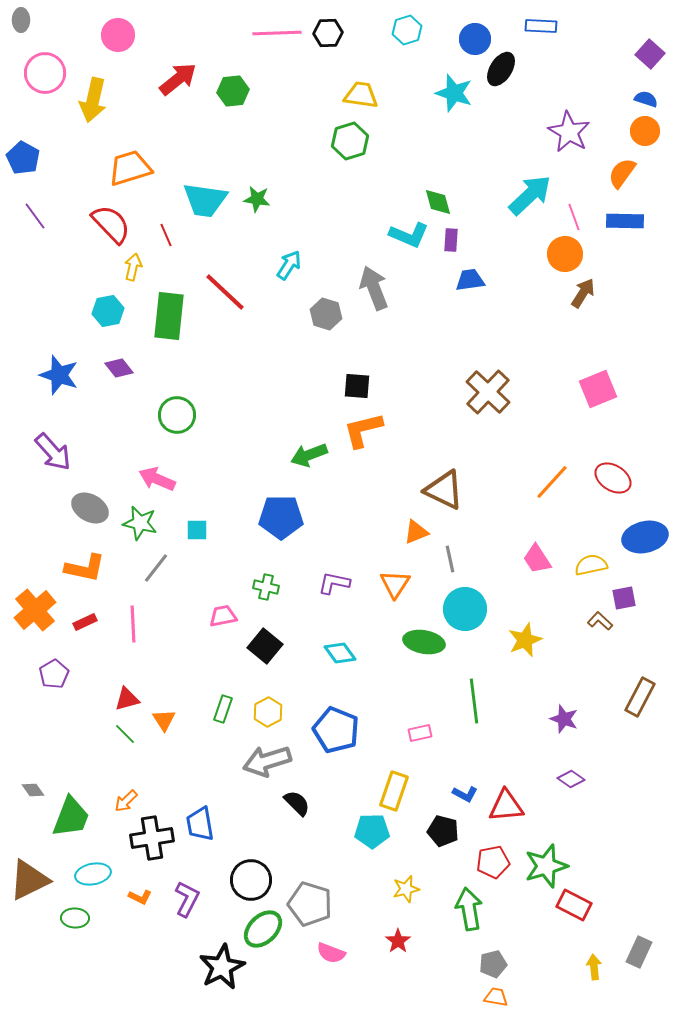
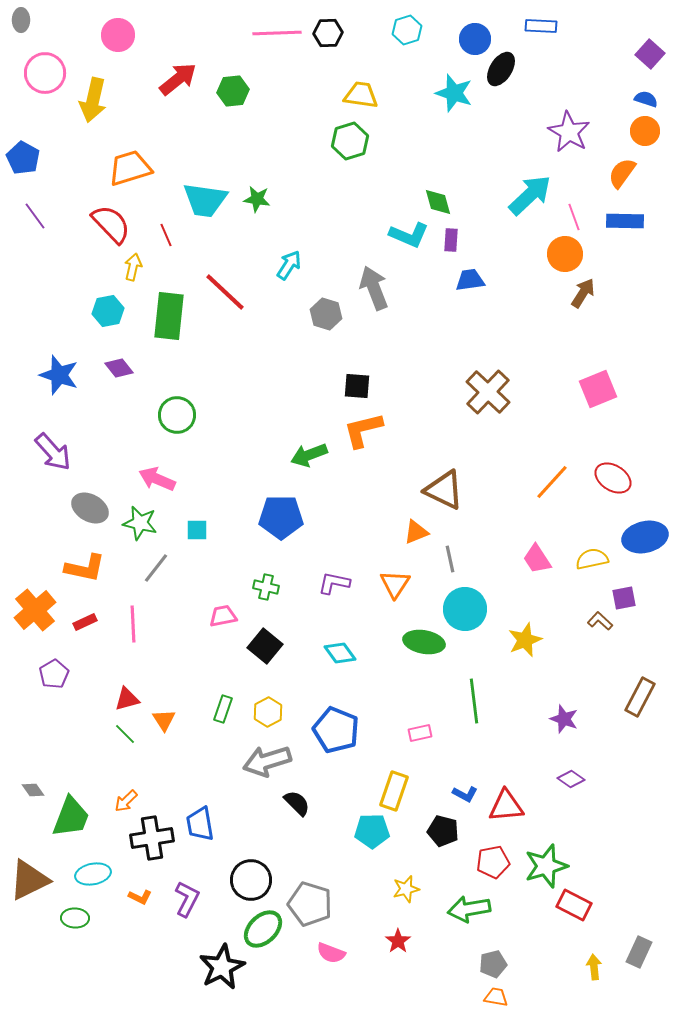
yellow semicircle at (591, 565): moved 1 px right, 6 px up
green arrow at (469, 909): rotated 90 degrees counterclockwise
